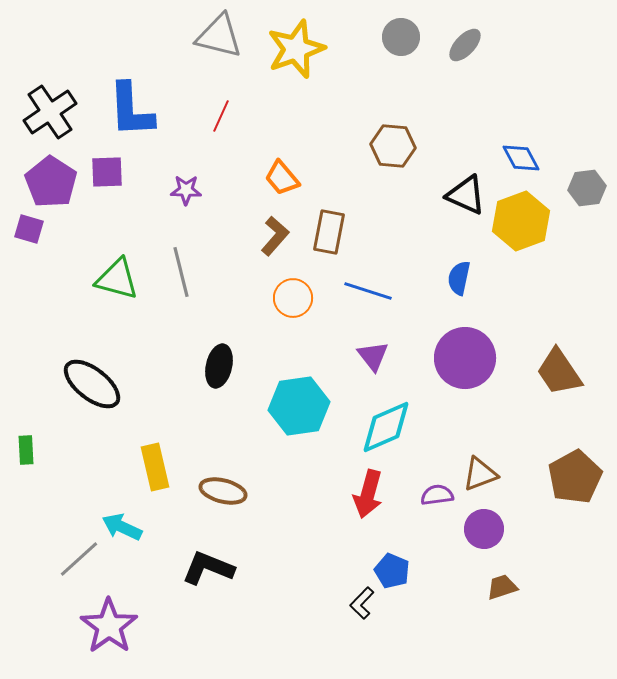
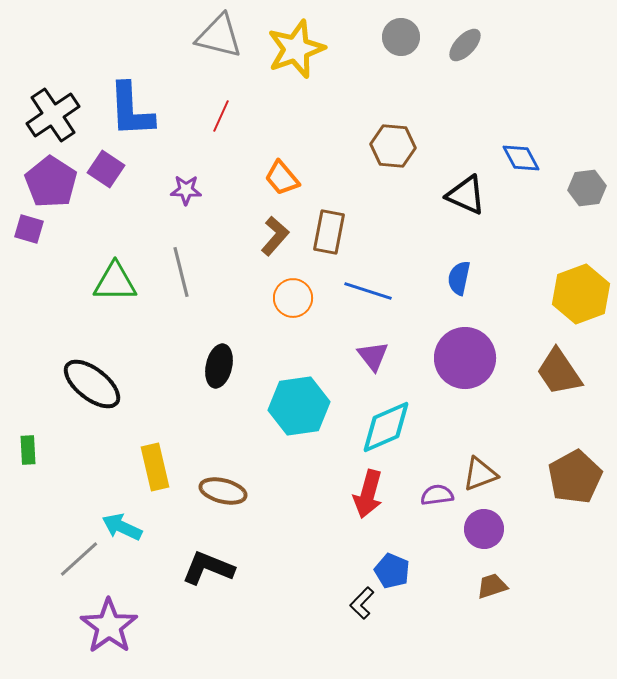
black cross at (50, 112): moved 3 px right, 3 px down
purple square at (107, 172): moved 1 px left, 3 px up; rotated 36 degrees clockwise
yellow hexagon at (521, 221): moved 60 px right, 73 px down
green triangle at (117, 279): moved 2 px left, 3 px down; rotated 15 degrees counterclockwise
green rectangle at (26, 450): moved 2 px right
brown trapezoid at (502, 587): moved 10 px left, 1 px up
